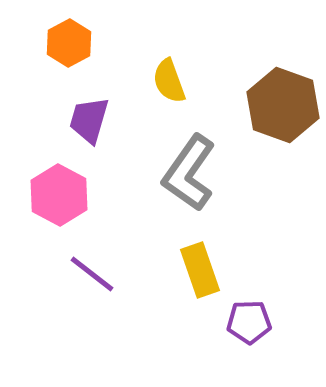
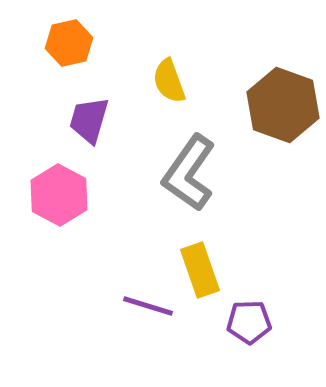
orange hexagon: rotated 15 degrees clockwise
purple line: moved 56 px right, 32 px down; rotated 21 degrees counterclockwise
